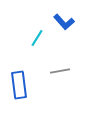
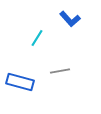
blue L-shape: moved 6 px right, 3 px up
blue rectangle: moved 1 px right, 3 px up; rotated 68 degrees counterclockwise
